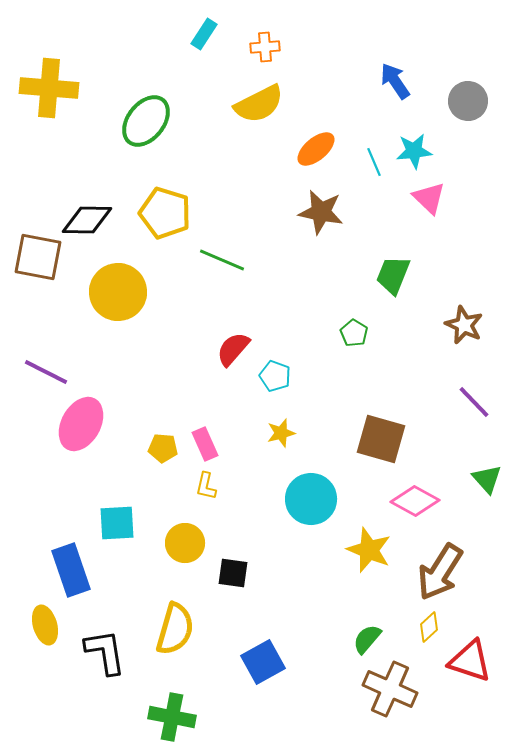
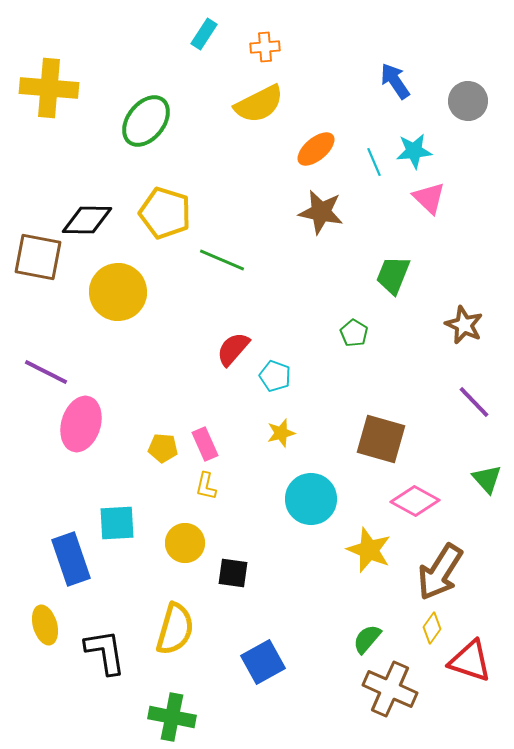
pink ellipse at (81, 424): rotated 12 degrees counterclockwise
blue rectangle at (71, 570): moved 11 px up
yellow diamond at (429, 627): moved 3 px right, 1 px down; rotated 12 degrees counterclockwise
